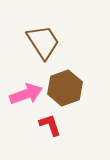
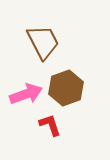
brown trapezoid: rotated 6 degrees clockwise
brown hexagon: moved 1 px right
